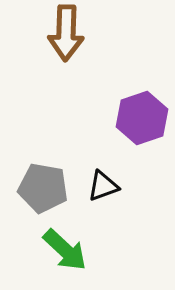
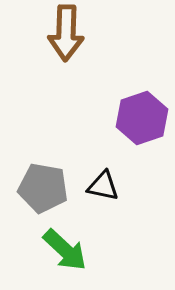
black triangle: rotated 32 degrees clockwise
